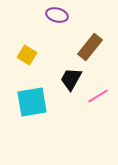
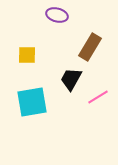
brown rectangle: rotated 8 degrees counterclockwise
yellow square: rotated 30 degrees counterclockwise
pink line: moved 1 px down
